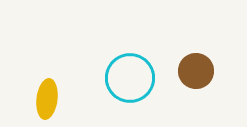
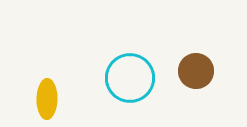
yellow ellipse: rotated 6 degrees counterclockwise
